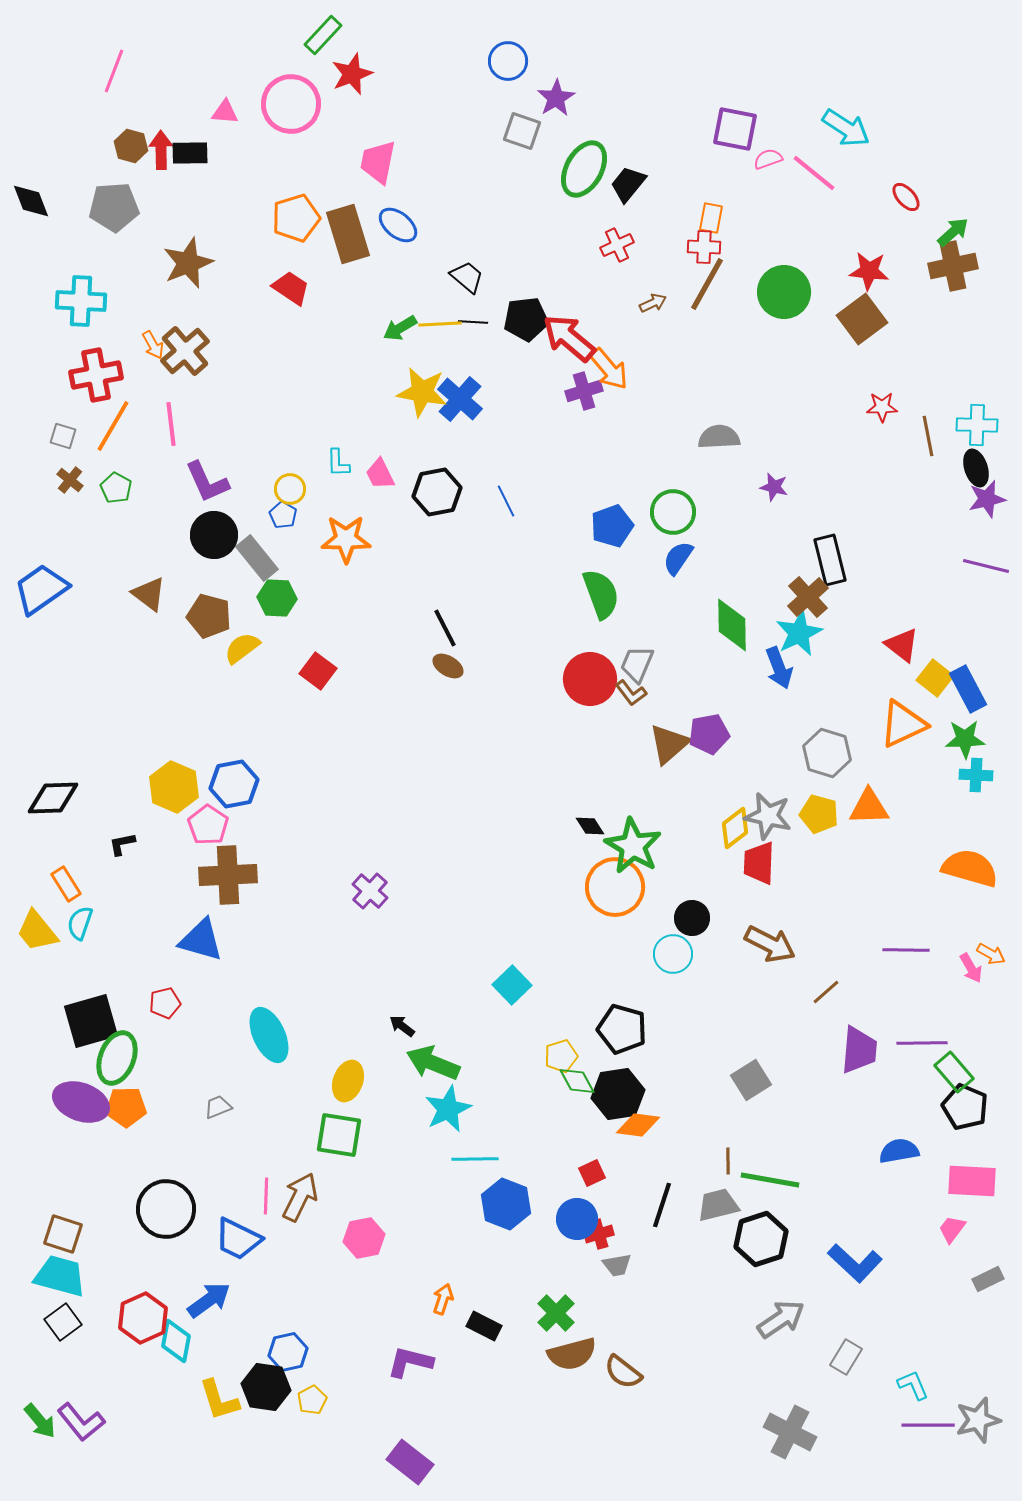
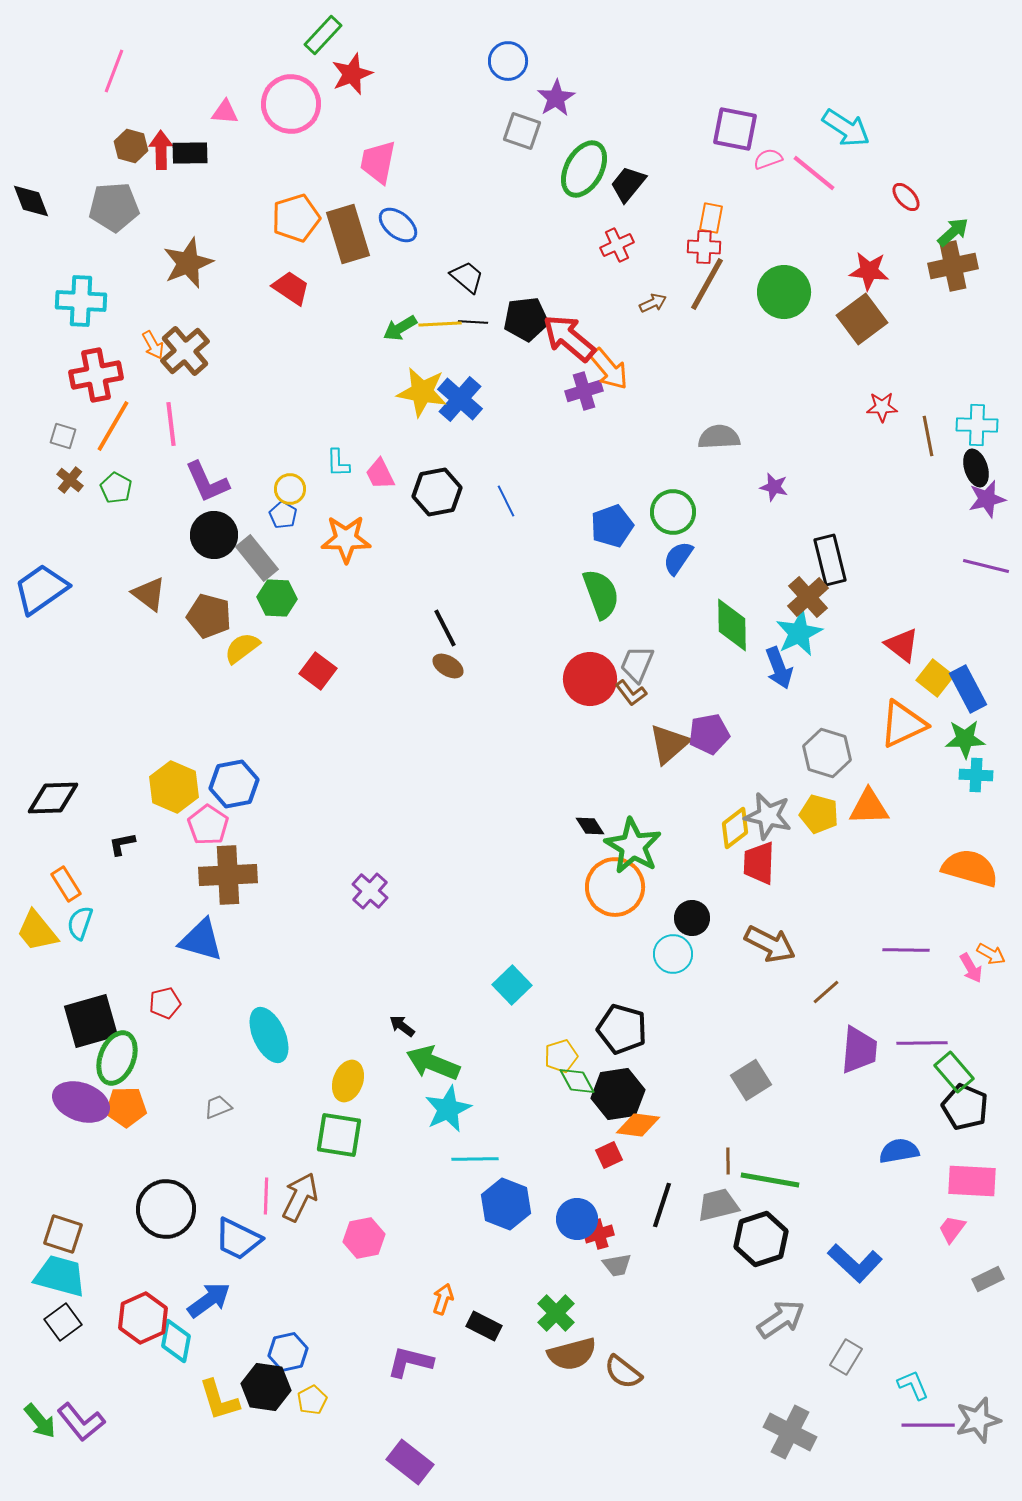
red square at (592, 1173): moved 17 px right, 18 px up
